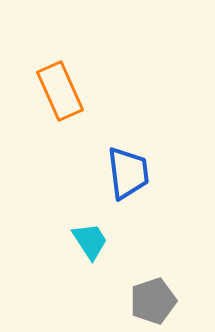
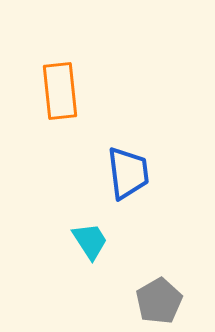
orange rectangle: rotated 18 degrees clockwise
gray pentagon: moved 6 px right; rotated 12 degrees counterclockwise
